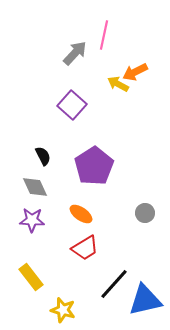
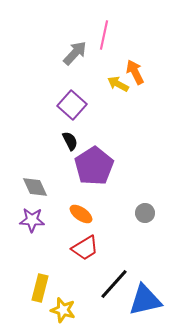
orange arrow: rotated 90 degrees clockwise
black semicircle: moved 27 px right, 15 px up
yellow rectangle: moved 9 px right, 11 px down; rotated 52 degrees clockwise
